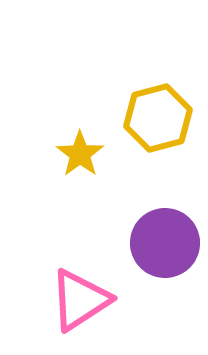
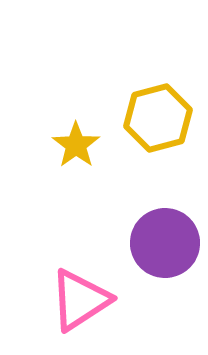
yellow star: moved 4 px left, 9 px up
